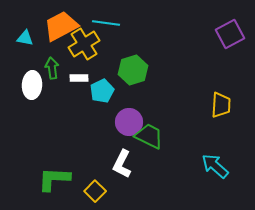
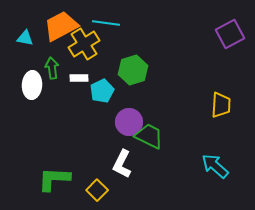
yellow square: moved 2 px right, 1 px up
